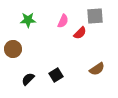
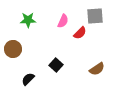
black square: moved 10 px up; rotated 16 degrees counterclockwise
